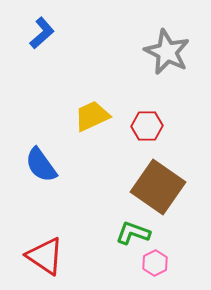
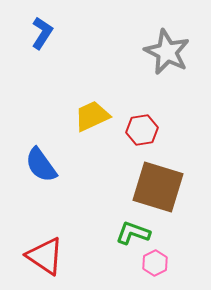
blue L-shape: rotated 16 degrees counterclockwise
red hexagon: moved 5 px left, 4 px down; rotated 8 degrees counterclockwise
brown square: rotated 18 degrees counterclockwise
